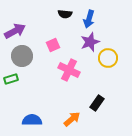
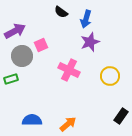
black semicircle: moved 4 px left, 2 px up; rotated 32 degrees clockwise
blue arrow: moved 3 px left
pink square: moved 12 px left
yellow circle: moved 2 px right, 18 px down
black rectangle: moved 24 px right, 13 px down
orange arrow: moved 4 px left, 5 px down
